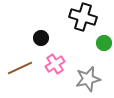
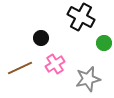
black cross: moved 2 px left; rotated 12 degrees clockwise
